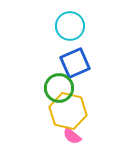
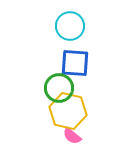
blue square: rotated 28 degrees clockwise
